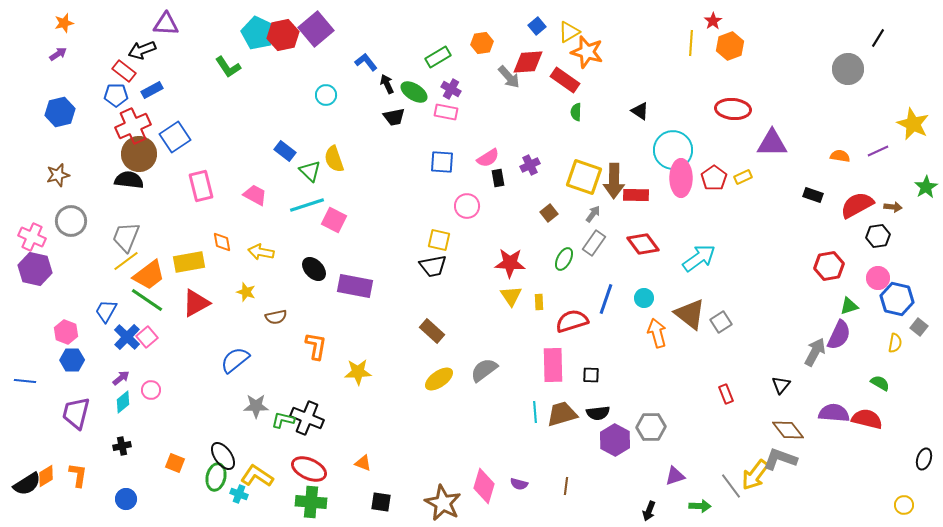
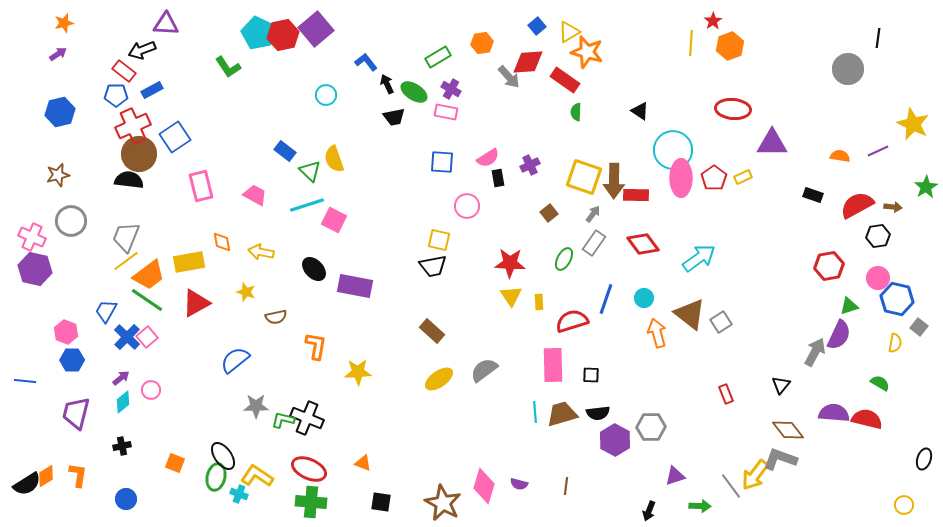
black line at (878, 38): rotated 24 degrees counterclockwise
